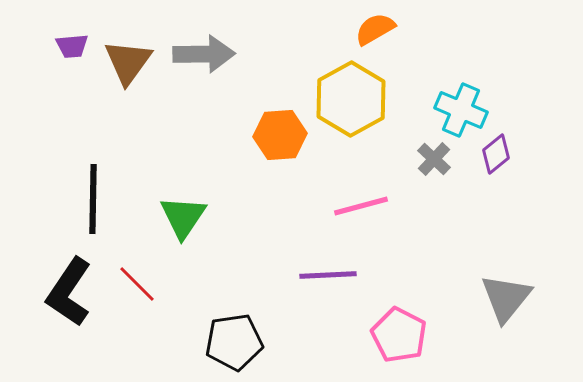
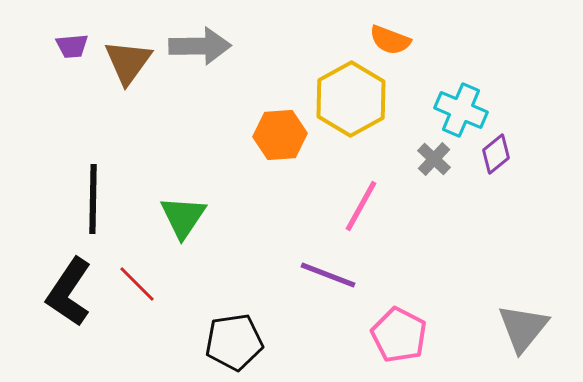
orange semicircle: moved 15 px right, 11 px down; rotated 129 degrees counterclockwise
gray arrow: moved 4 px left, 8 px up
pink line: rotated 46 degrees counterclockwise
purple line: rotated 24 degrees clockwise
gray triangle: moved 17 px right, 30 px down
